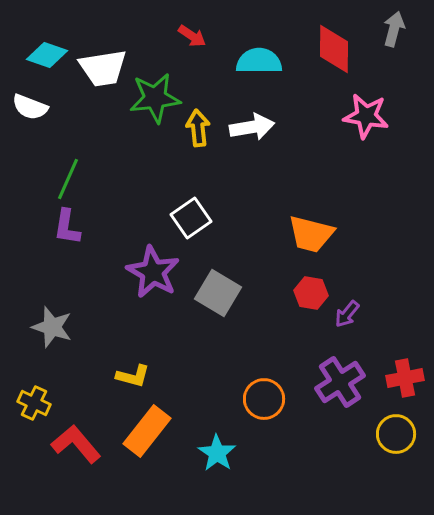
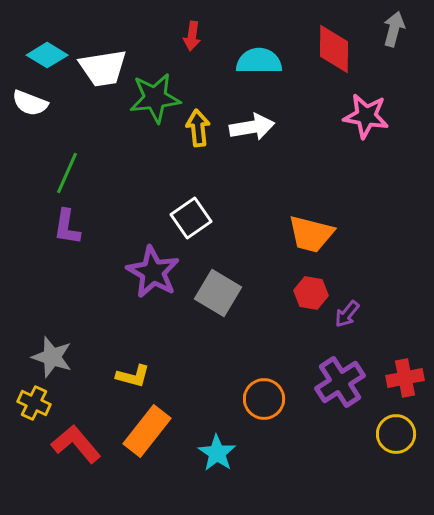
red arrow: rotated 64 degrees clockwise
cyan diamond: rotated 12 degrees clockwise
white semicircle: moved 4 px up
green line: moved 1 px left, 6 px up
gray star: moved 30 px down
